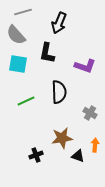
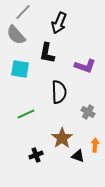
gray line: rotated 30 degrees counterclockwise
cyan square: moved 2 px right, 5 px down
green line: moved 13 px down
gray cross: moved 2 px left, 1 px up
brown star: rotated 25 degrees counterclockwise
